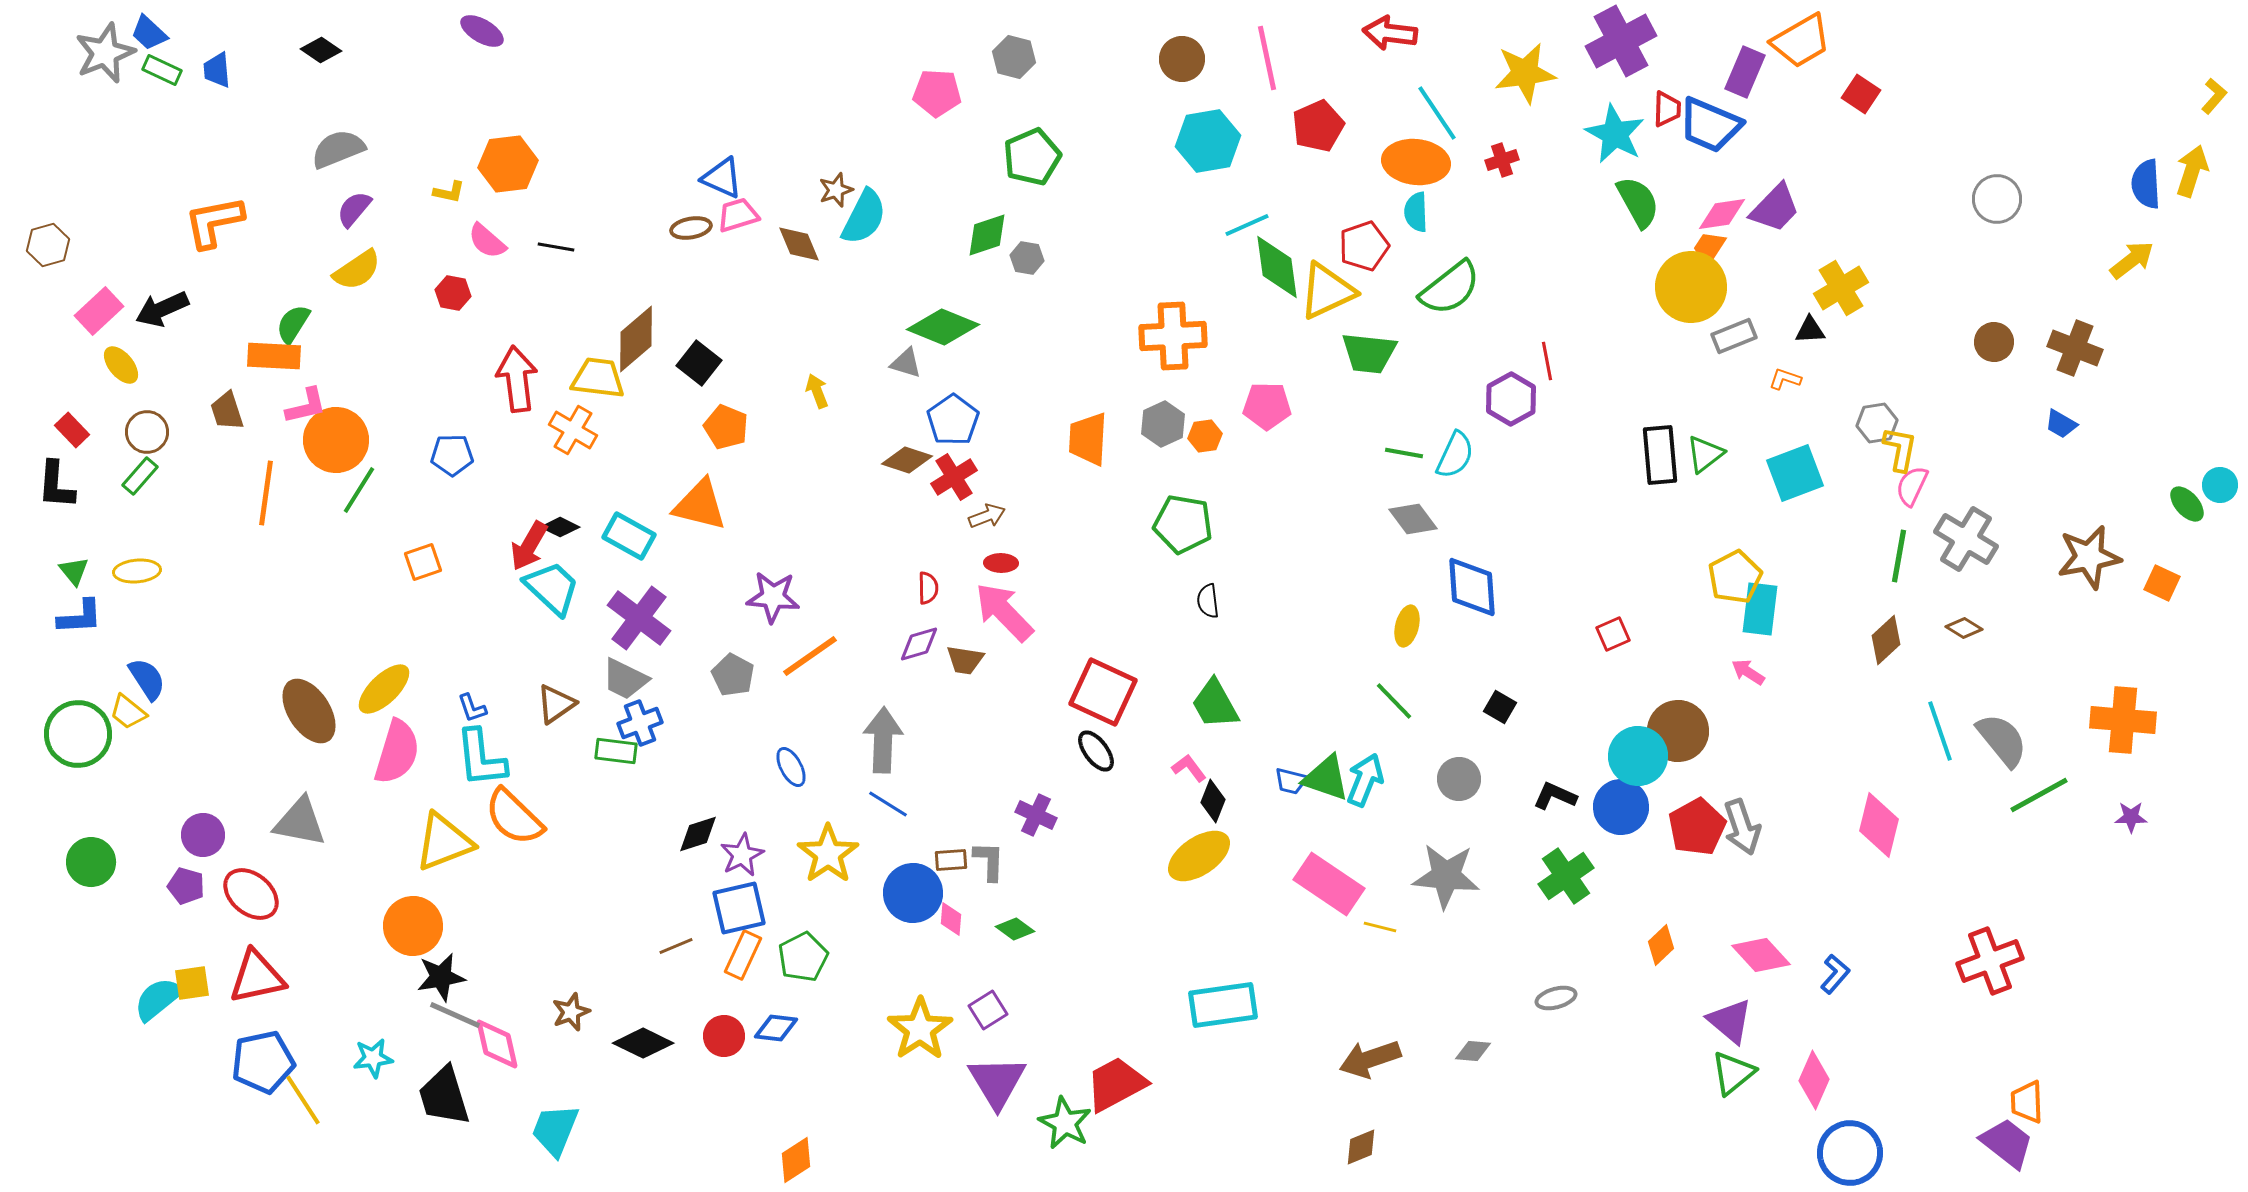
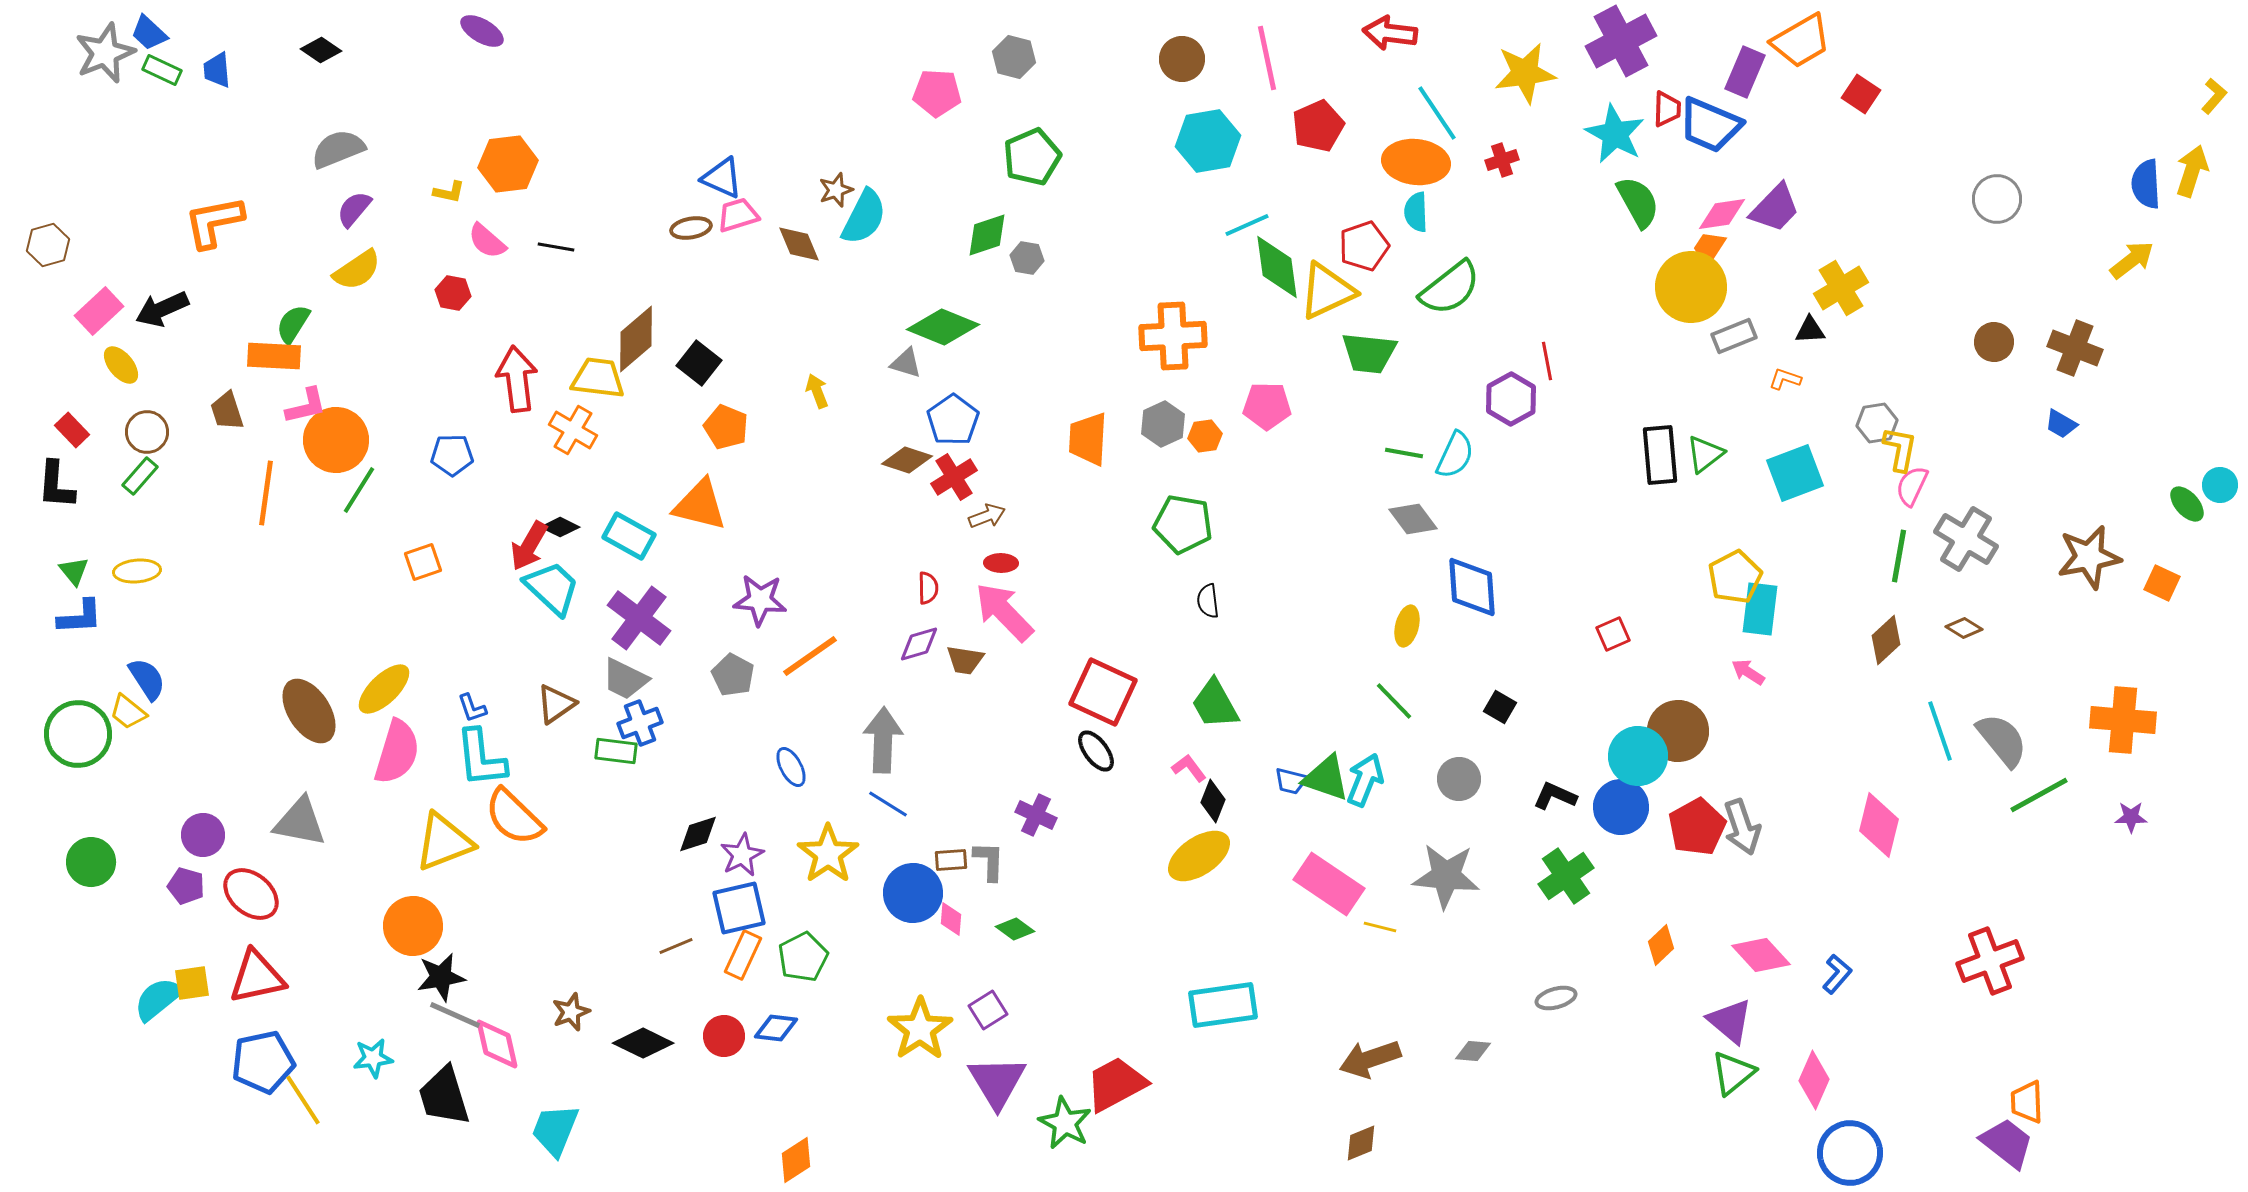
purple star at (773, 597): moved 13 px left, 3 px down
blue L-shape at (1835, 974): moved 2 px right
brown diamond at (1361, 1147): moved 4 px up
